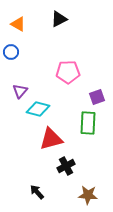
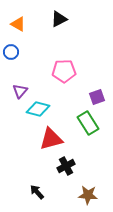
pink pentagon: moved 4 px left, 1 px up
green rectangle: rotated 35 degrees counterclockwise
